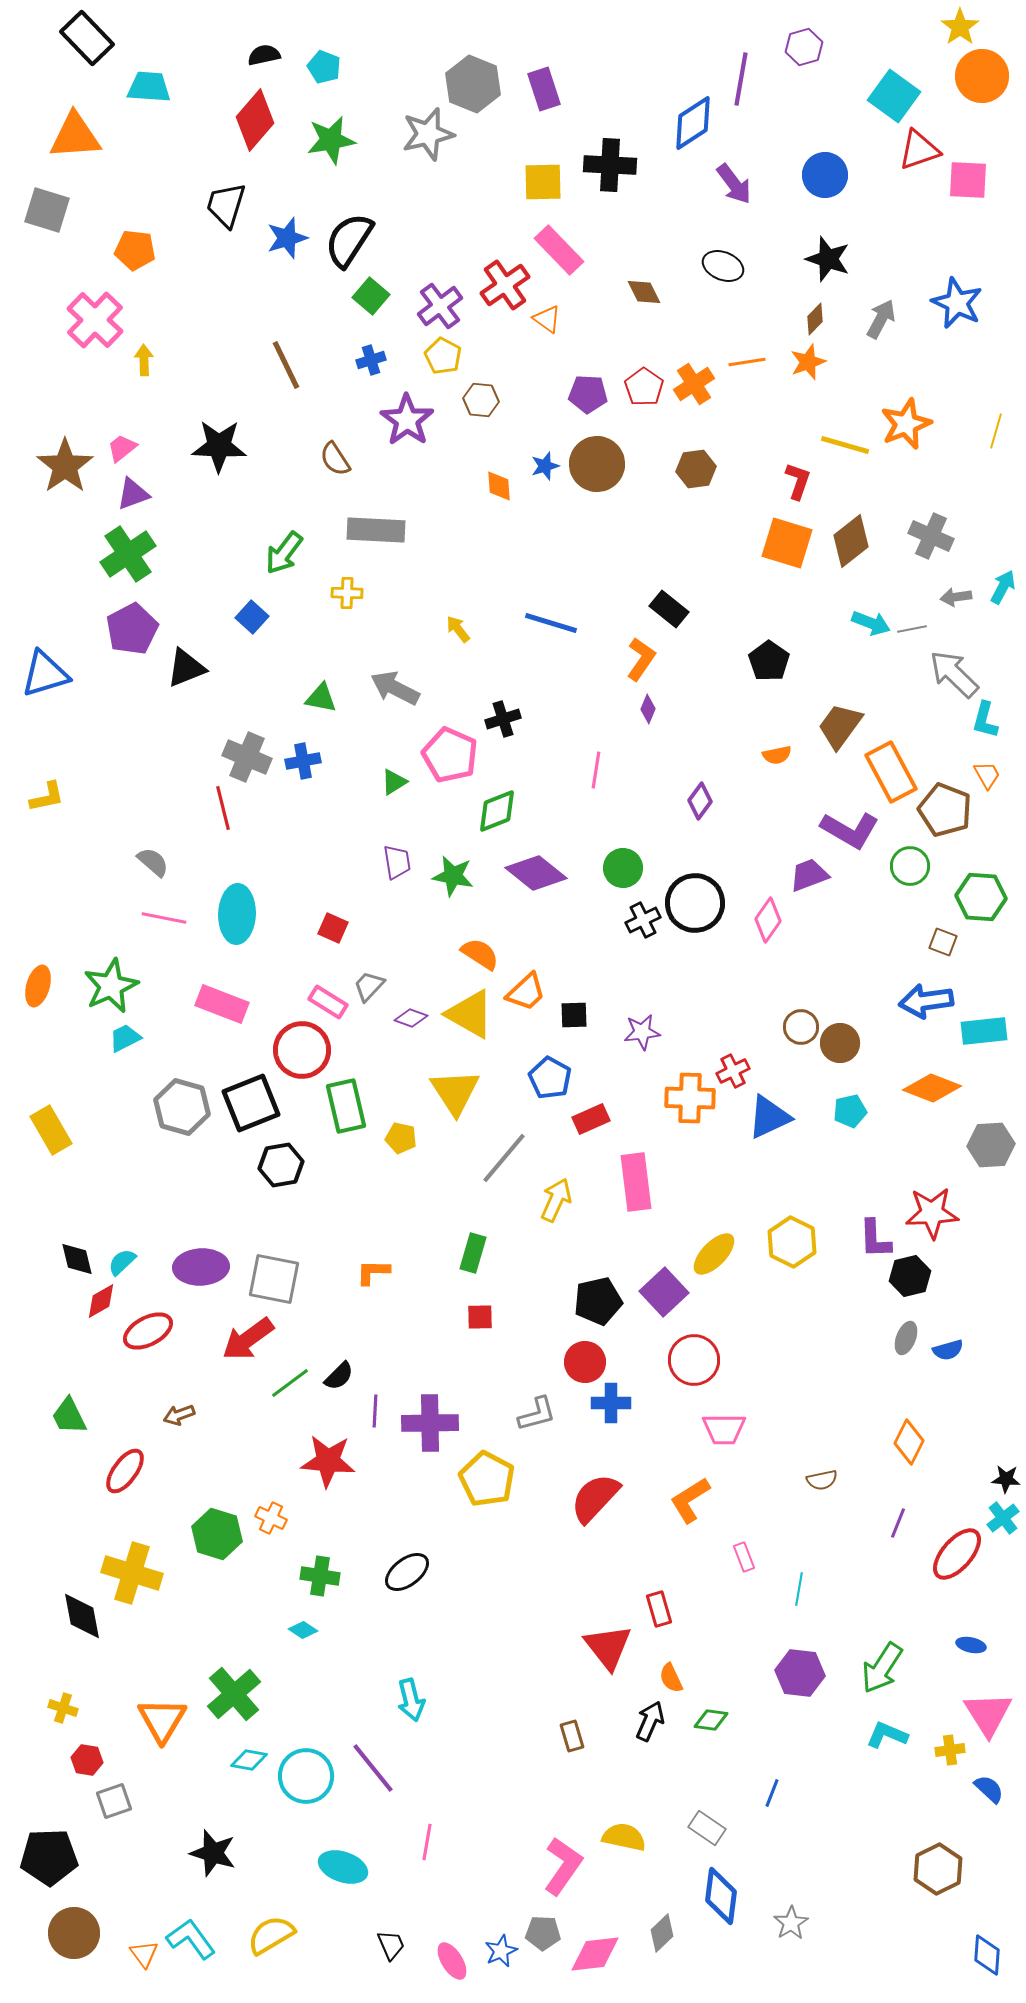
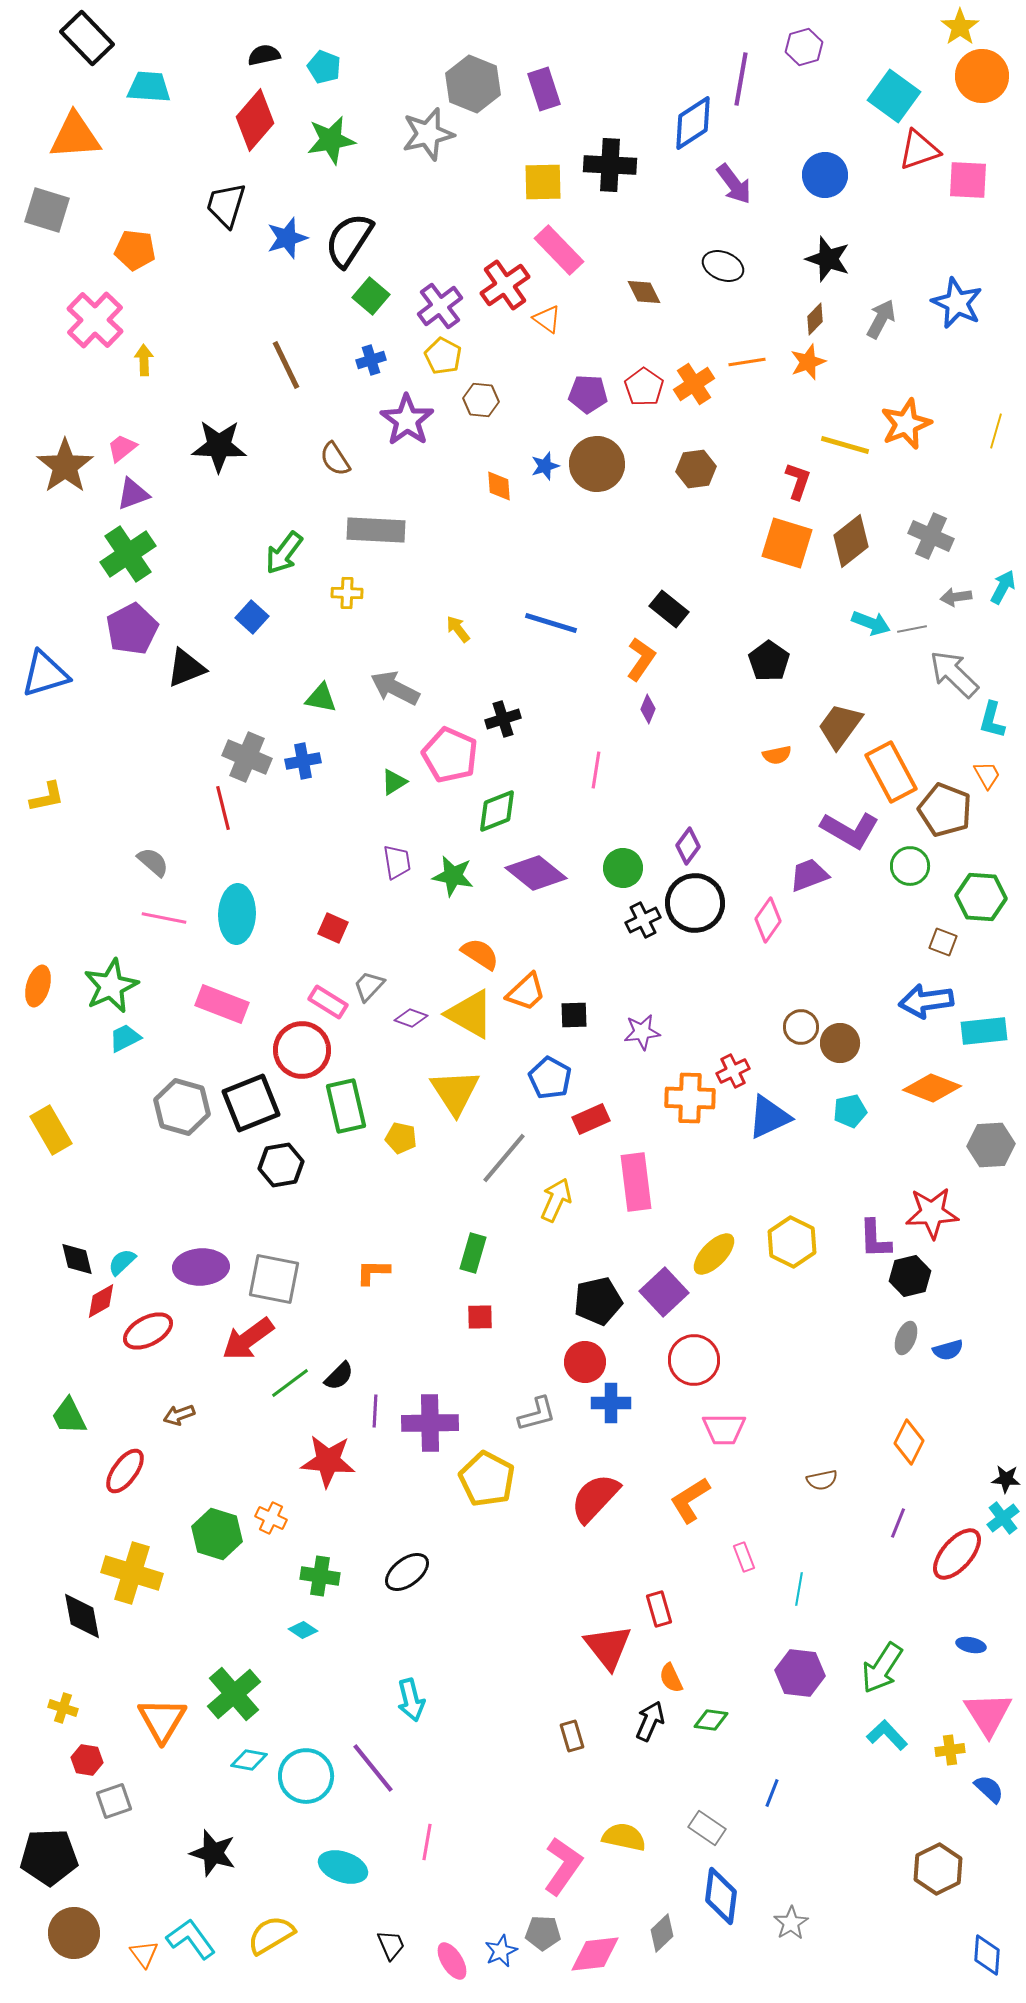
cyan L-shape at (985, 720): moved 7 px right
purple diamond at (700, 801): moved 12 px left, 45 px down
cyan L-shape at (887, 1735): rotated 24 degrees clockwise
